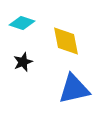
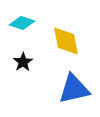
black star: rotated 12 degrees counterclockwise
